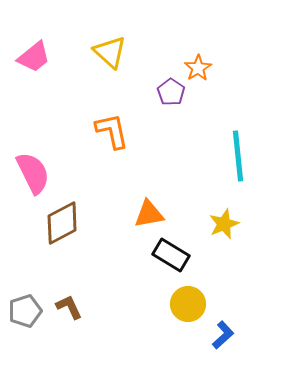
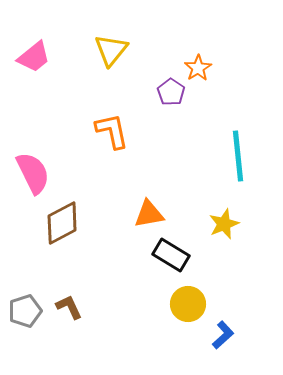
yellow triangle: moved 1 px right, 2 px up; rotated 27 degrees clockwise
